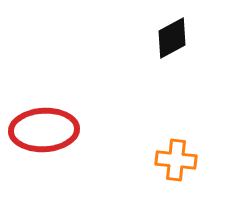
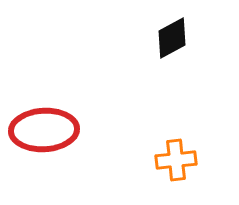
orange cross: rotated 12 degrees counterclockwise
